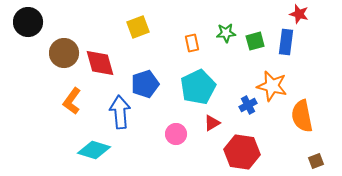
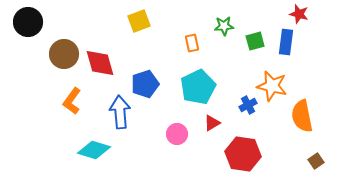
yellow square: moved 1 px right, 6 px up
green star: moved 2 px left, 7 px up
brown circle: moved 1 px down
pink circle: moved 1 px right
red hexagon: moved 1 px right, 2 px down
brown square: rotated 14 degrees counterclockwise
